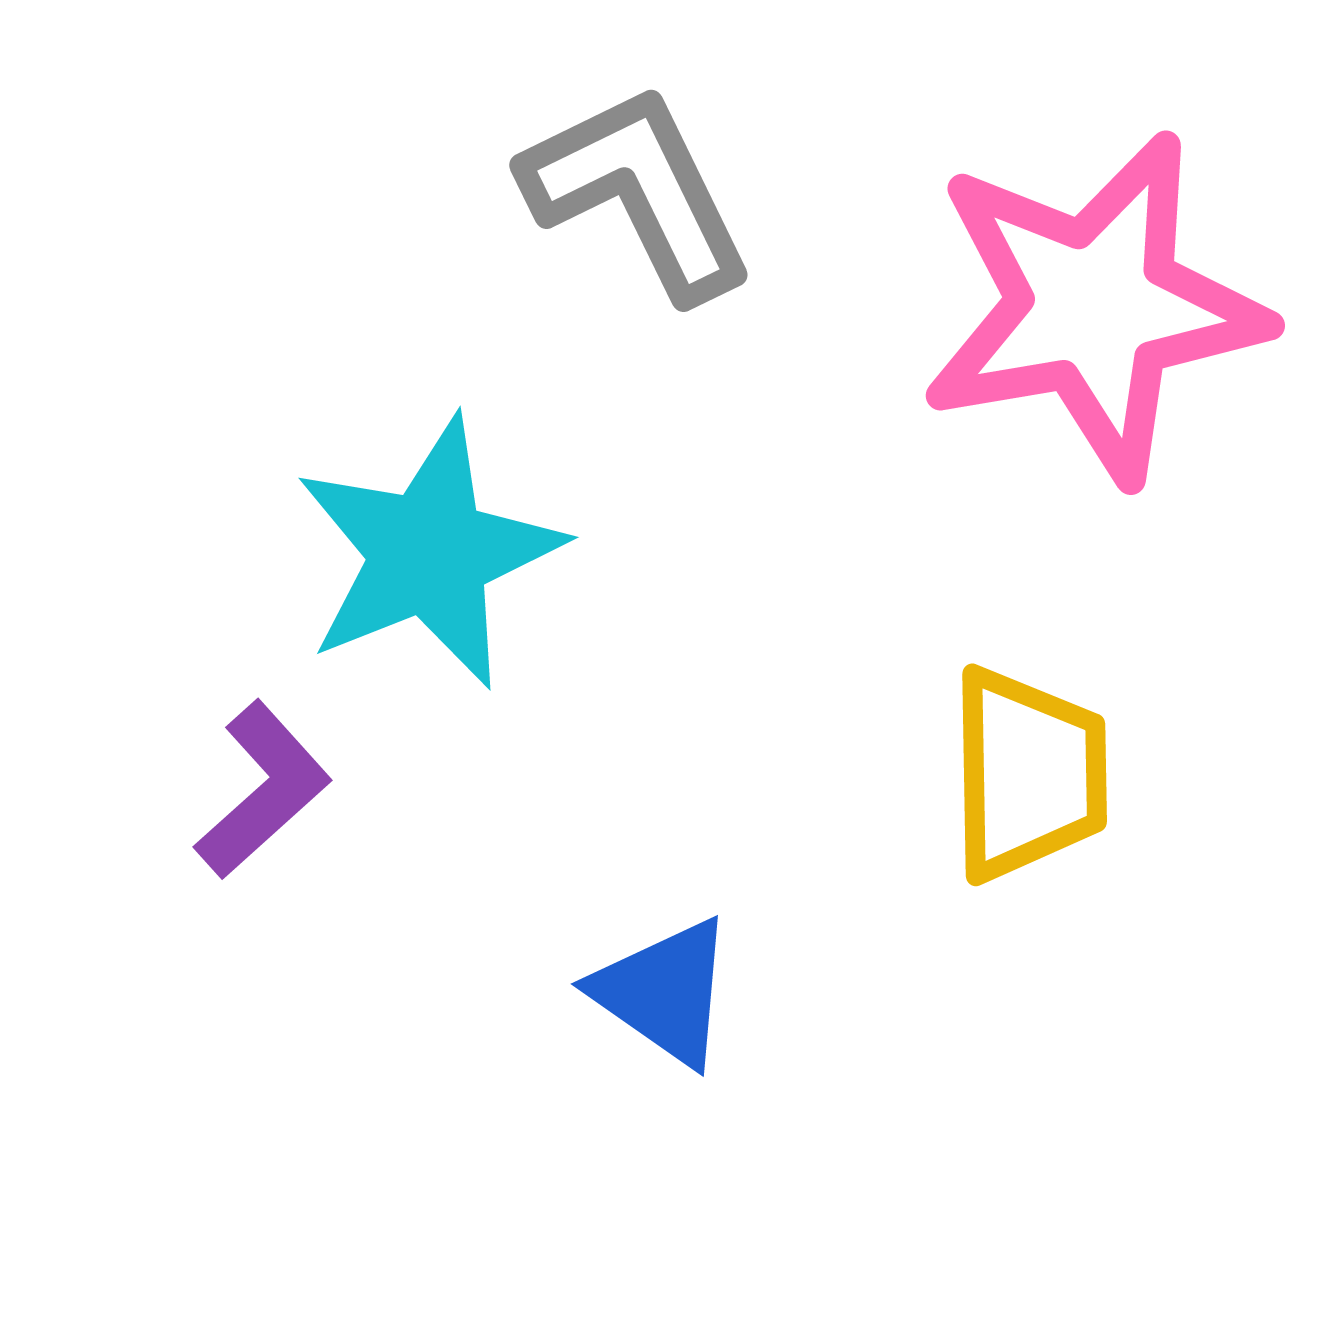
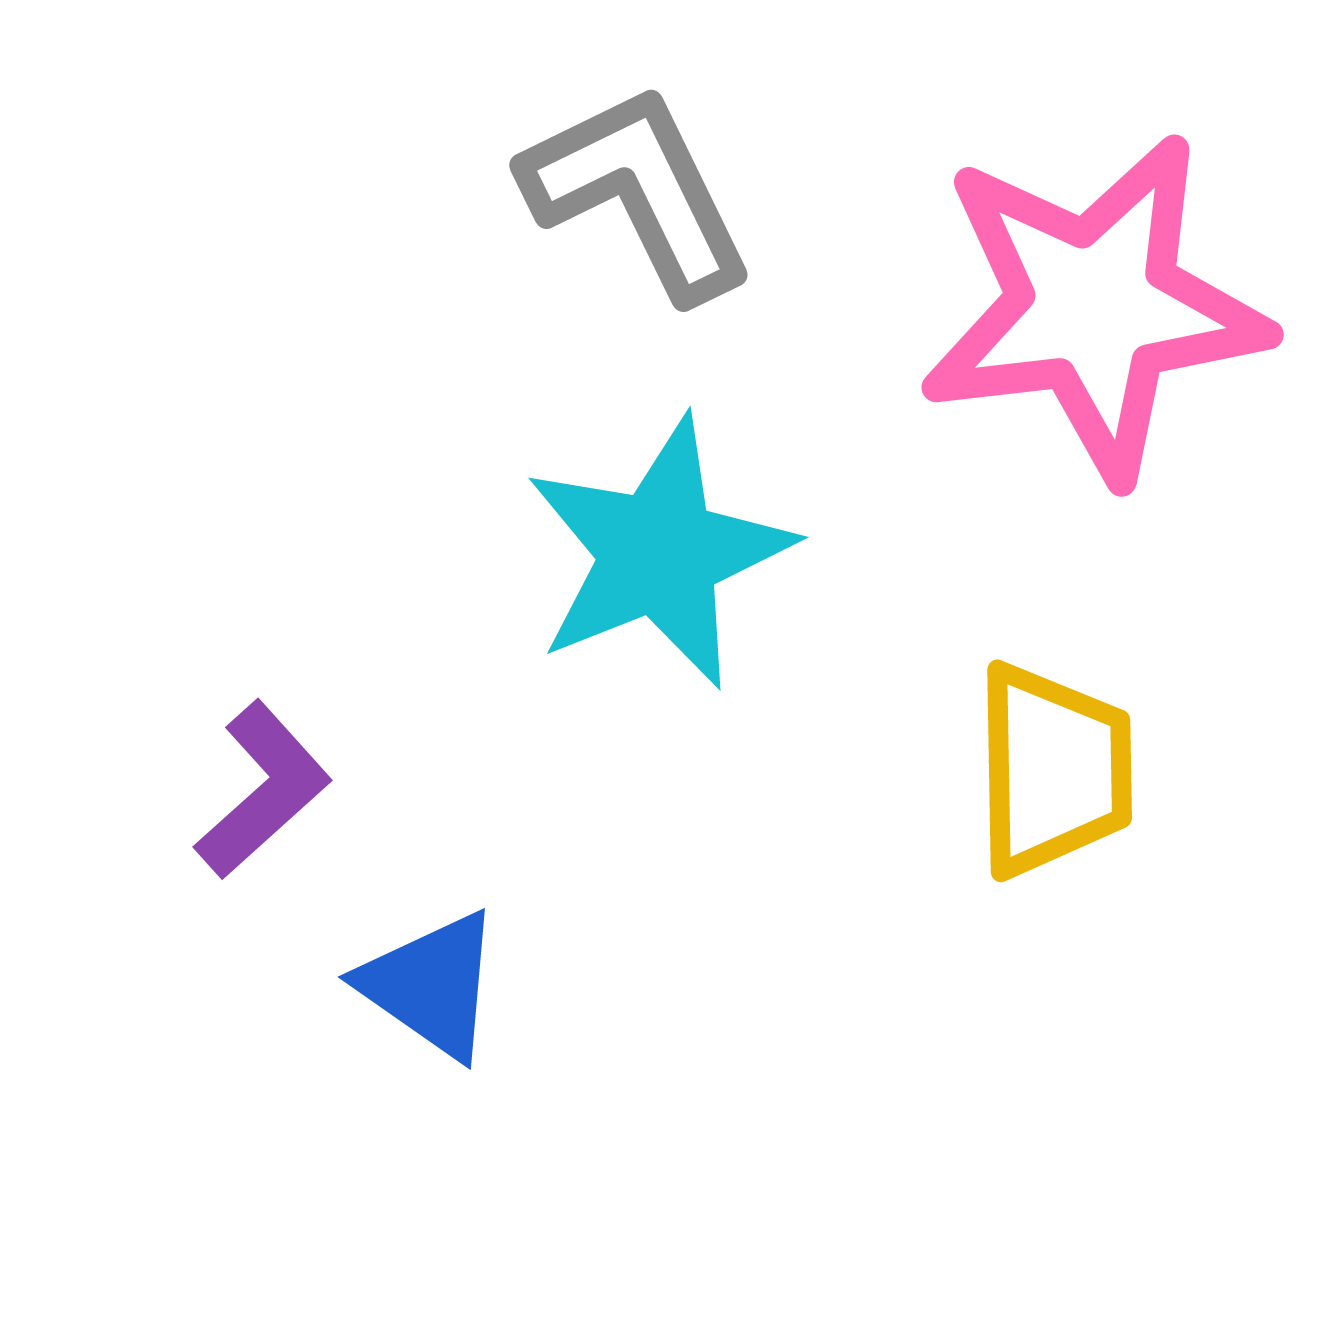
pink star: rotated 3 degrees clockwise
cyan star: moved 230 px right
yellow trapezoid: moved 25 px right, 4 px up
blue triangle: moved 233 px left, 7 px up
